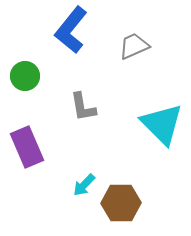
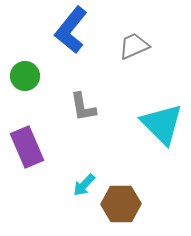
brown hexagon: moved 1 px down
